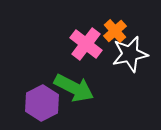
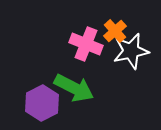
pink cross: rotated 16 degrees counterclockwise
white star: moved 1 px right, 3 px up
